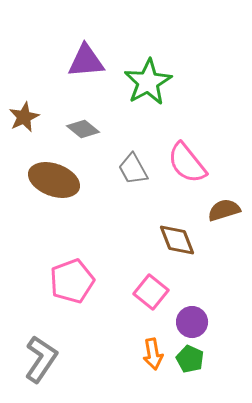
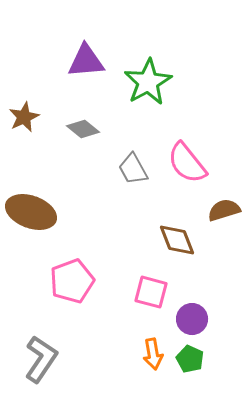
brown ellipse: moved 23 px left, 32 px down
pink square: rotated 24 degrees counterclockwise
purple circle: moved 3 px up
